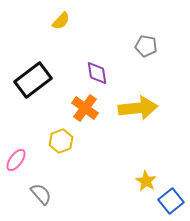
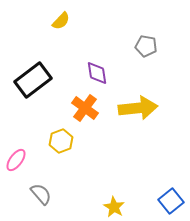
yellow star: moved 32 px left, 26 px down
